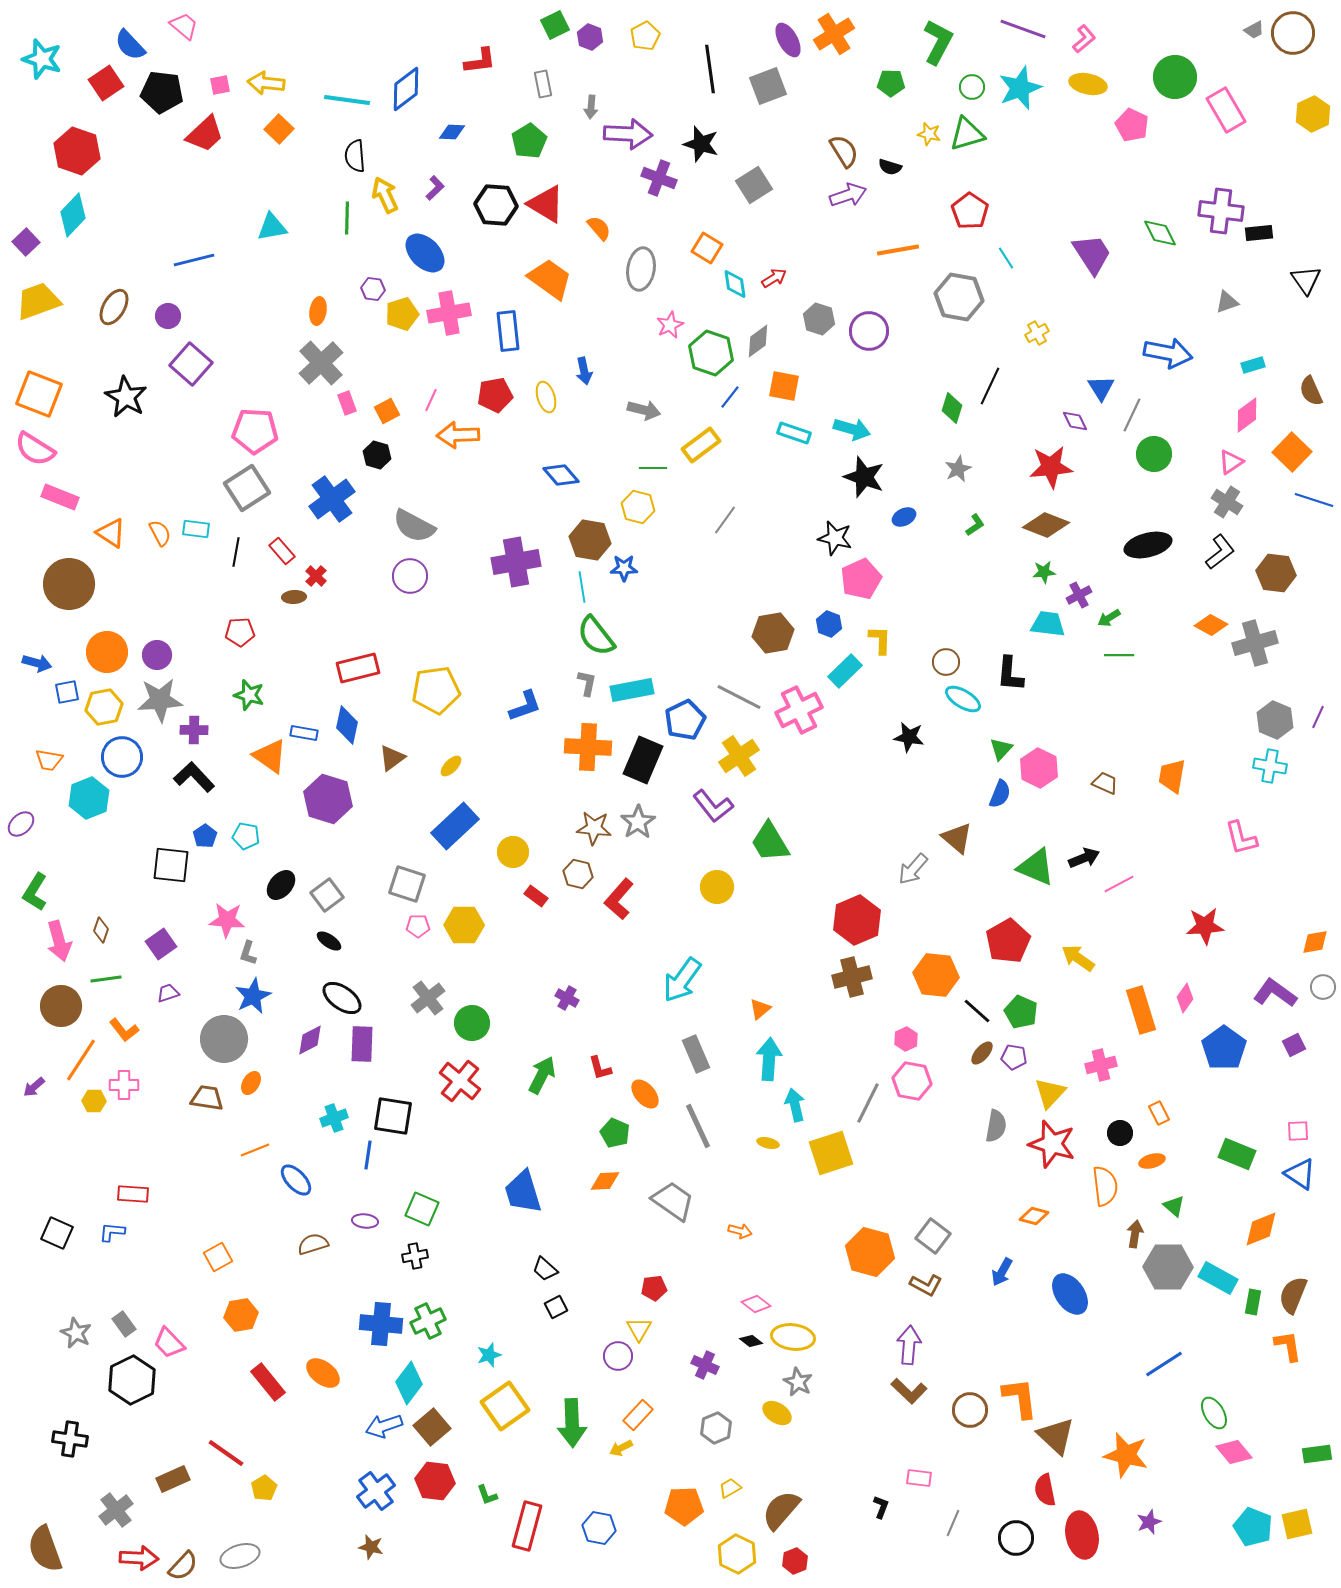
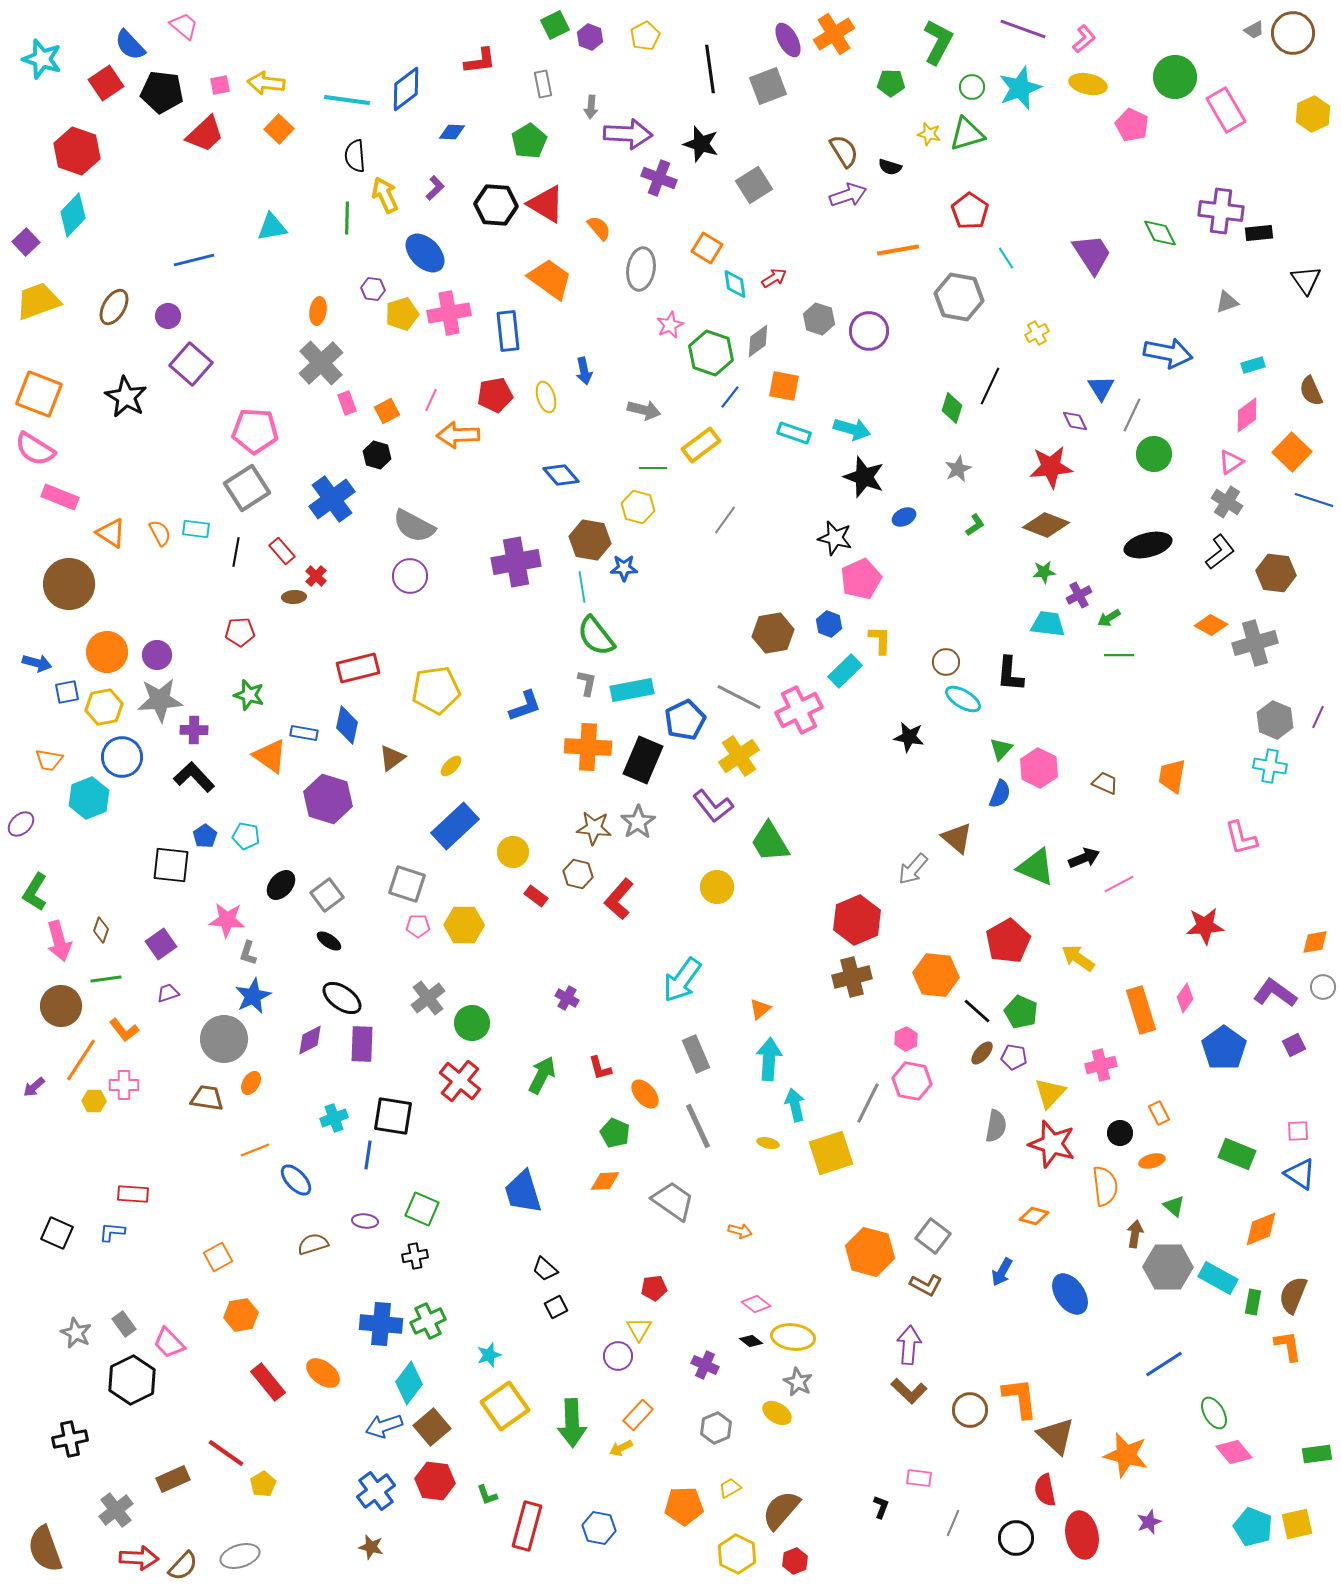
black cross at (70, 1439): rotated 20 degrees counterclockwise
yellow pentagon at (264, 1488): moved 1 px left, 4 px up
